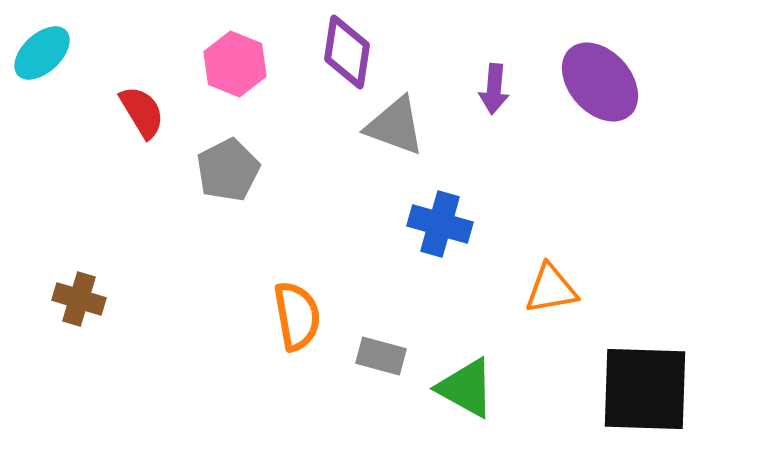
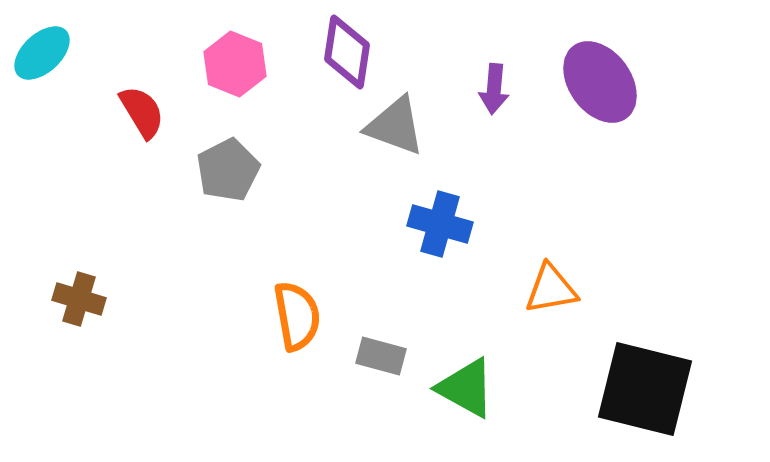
purple ellipse: rotated 6 degrees clockwise
black square: rotated 12 degrees clockwise
